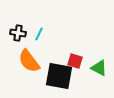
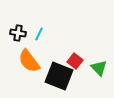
red square: rotated 21 degrees clockwise
green triangle: rotated 18 degrees clockwise
black square: rotated 12 degrees clockwise
